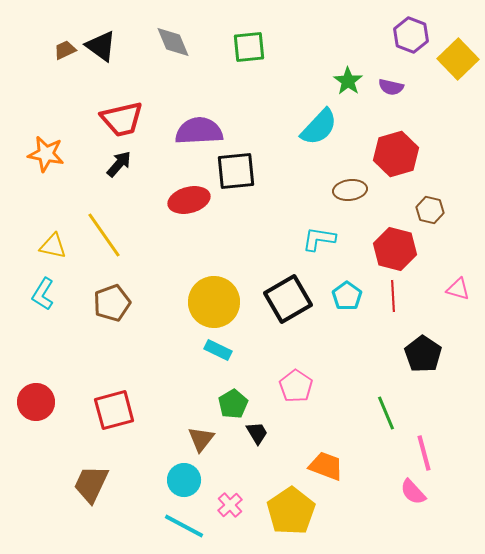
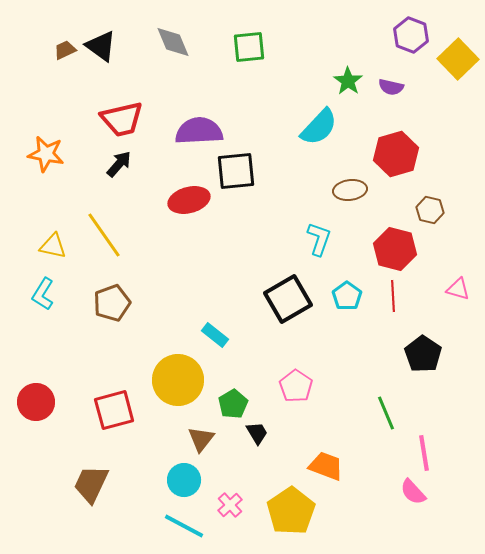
cyan L-shape at (319, 239): rotated 100 degrees clockwise
yellow circle at (214, 302): moved 36 px left, 78 px down
cyan rectangle at (218, 350): moved 3 px left, 15 px up; rotated 12 degrees clockwise
pink line at (424, 453): rotated 6 degrees clockwise
